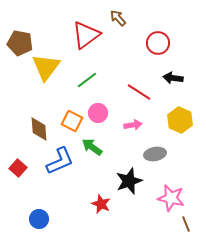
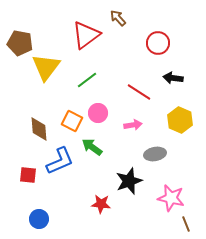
red square: moved 10 px right, 7 px down; rotated 36 degrees counterclockwise
red star: rotated 18 degrees counterclockwise
